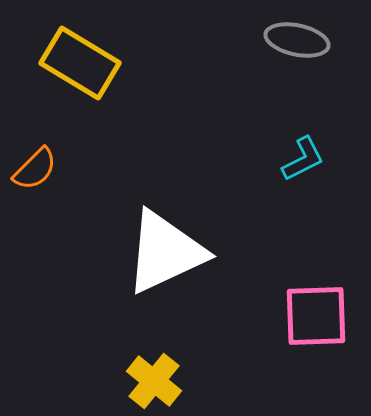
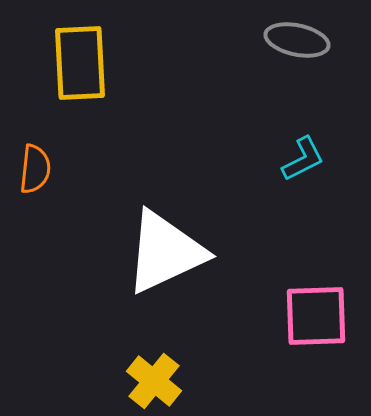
yellow rectangle: rotated 56 degrees clockwise
orange semicircle: rotated 39 degrees counterclockwise
